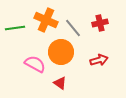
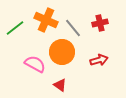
green line: rotated 30 degrees counterclockwise
orange circle: moved 1 px right
red triangle: moved 2 px down
